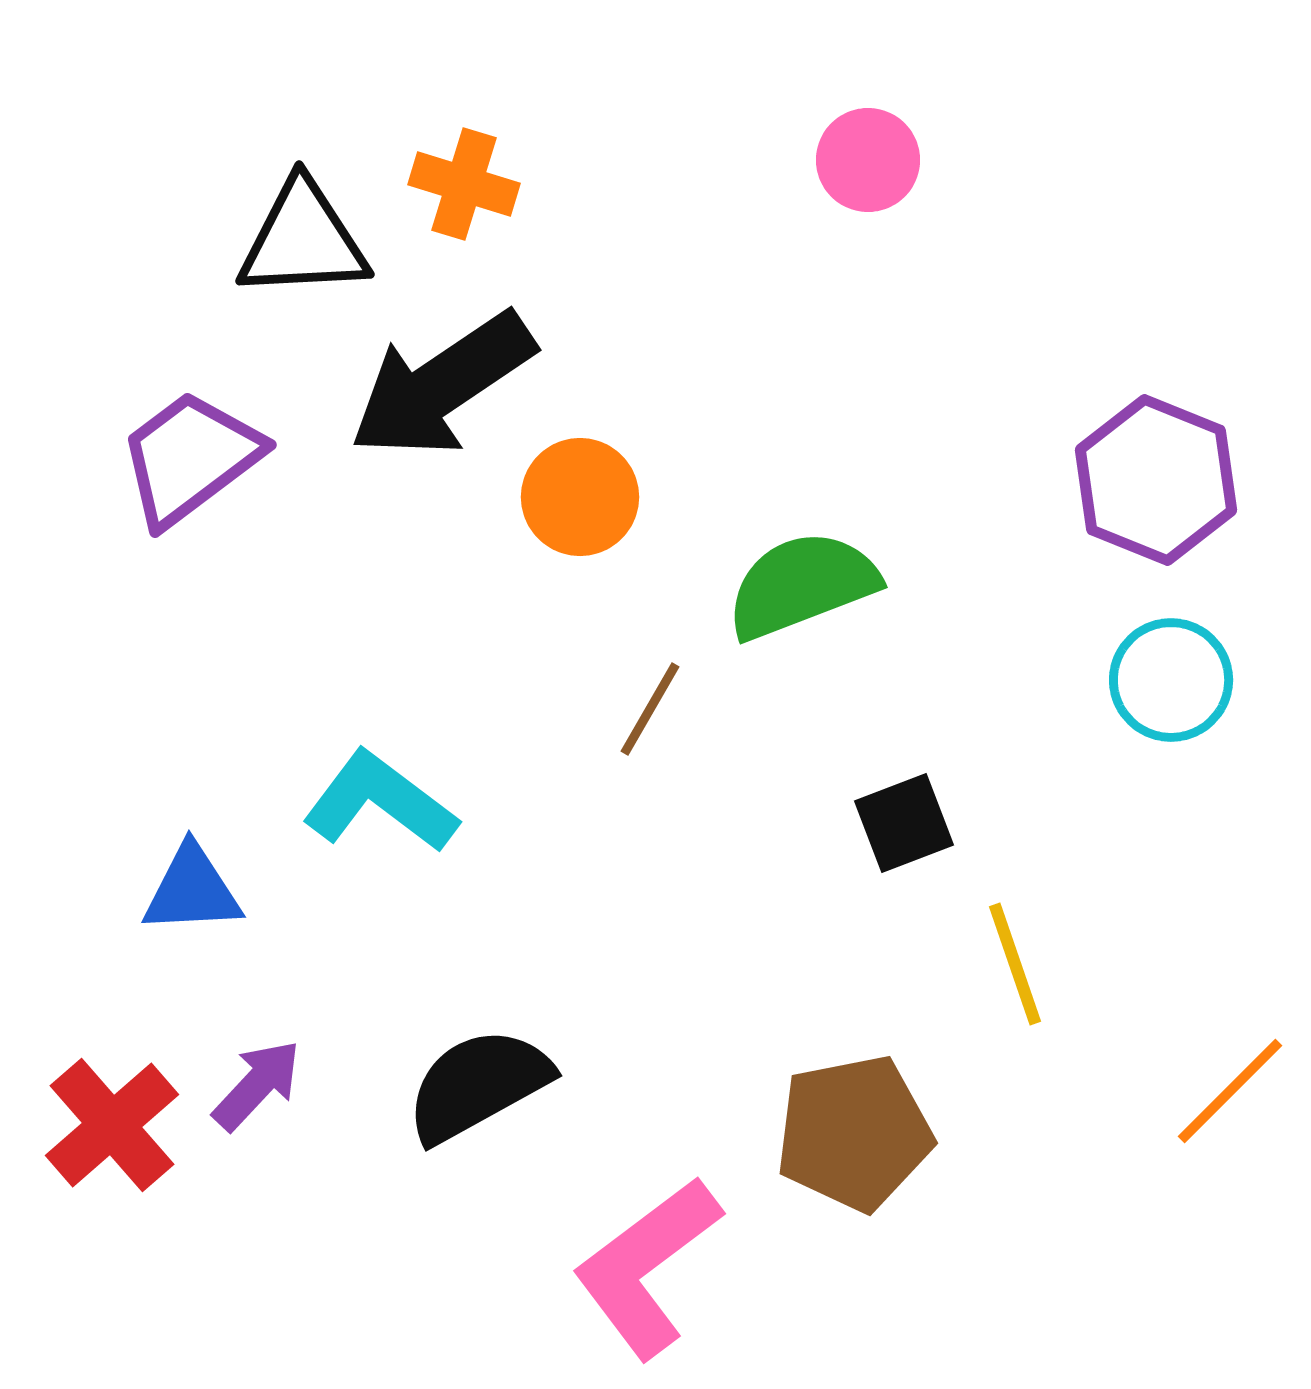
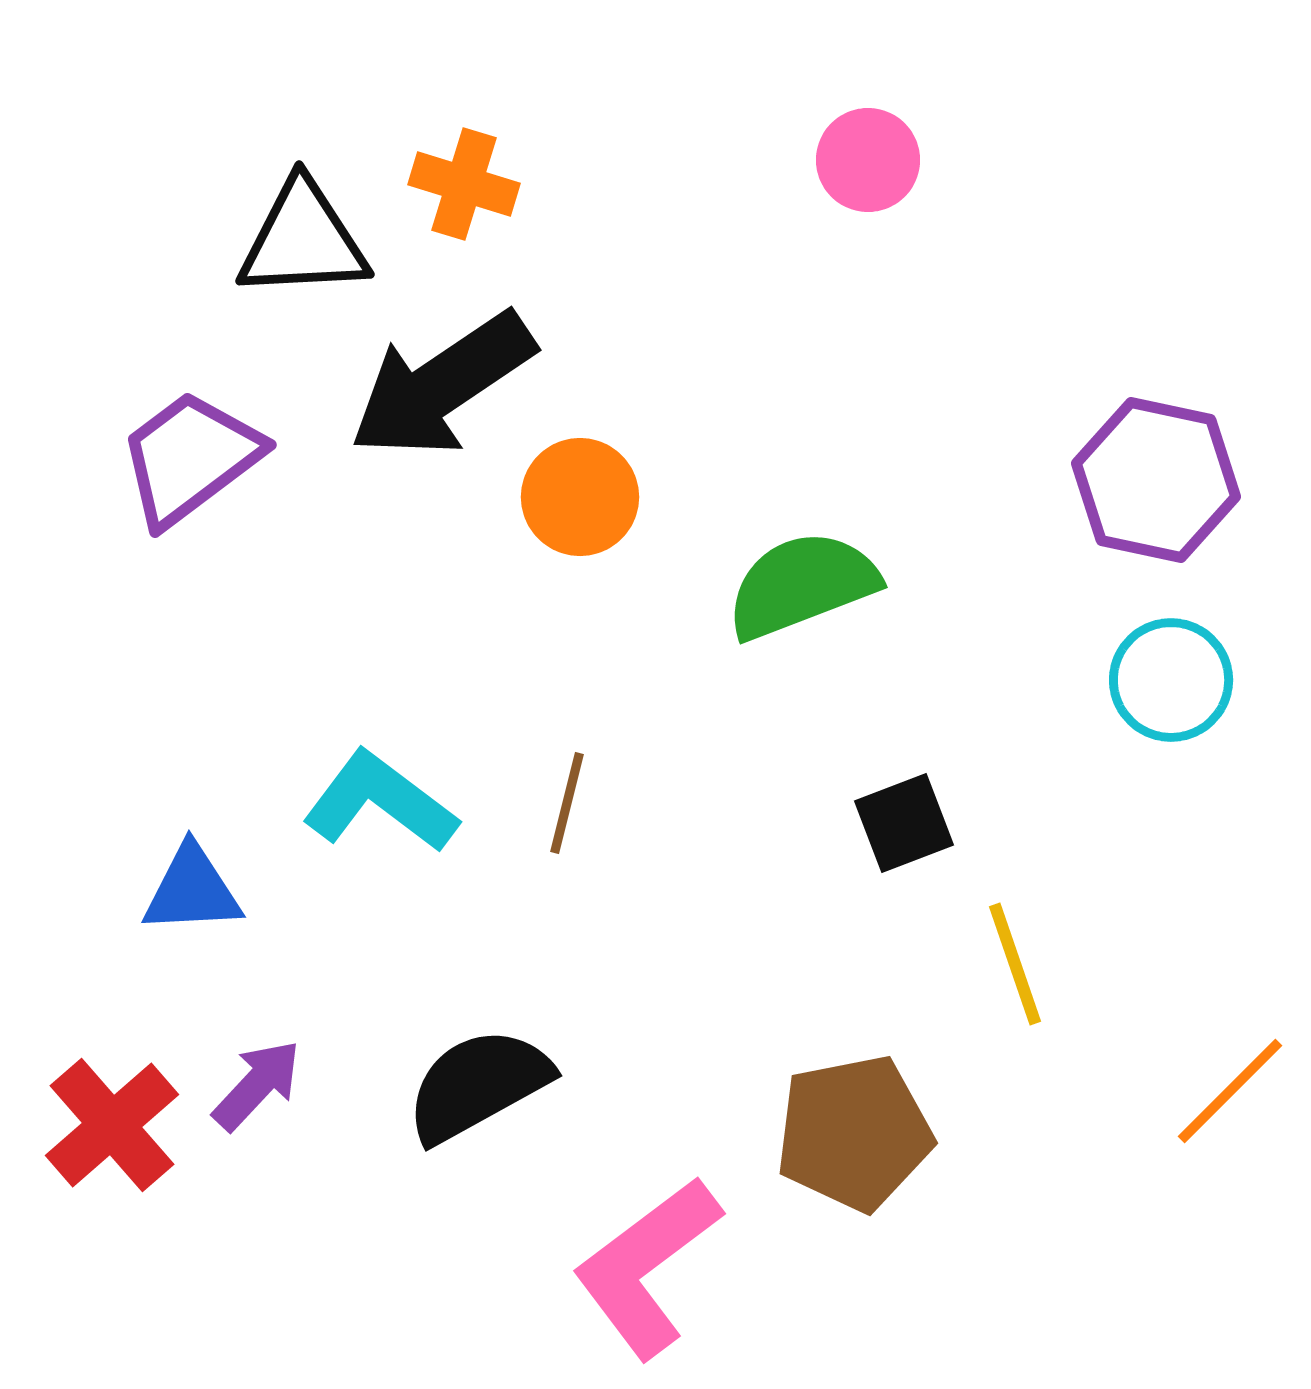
purple hexagon: rotated 10 degrees counterclockwise
brown line: moved 83 px left, 94 px down; rotated 16 degrees counterclockwise
